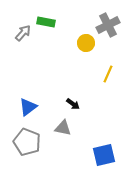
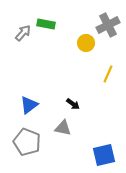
green rectangle: moved 2 px down
blue triangle: moved 1 px right, 2 px up
